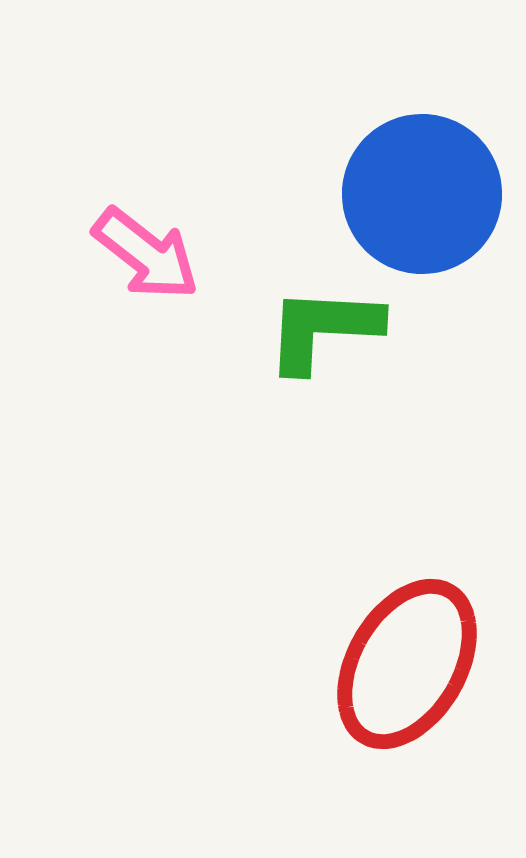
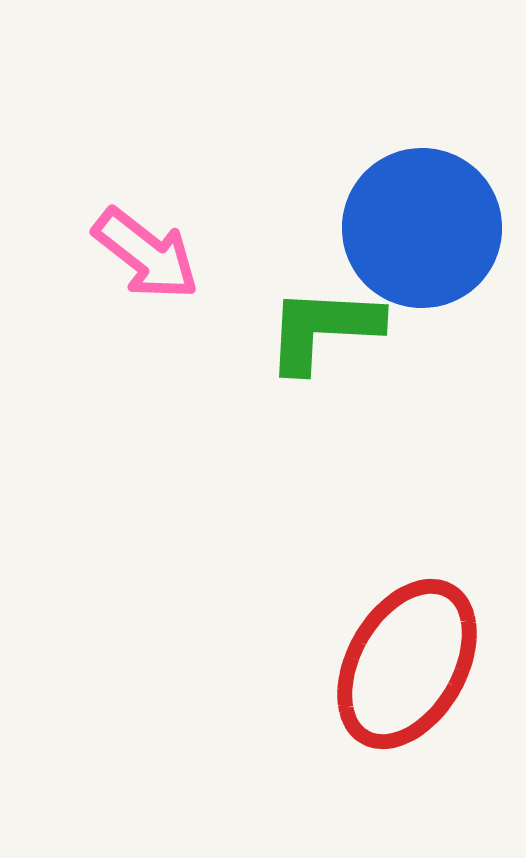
blue circle: moved 34 px down
